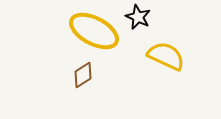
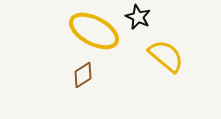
yellow semicircle: rotated 15 degrees clockwise
